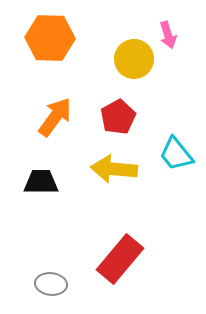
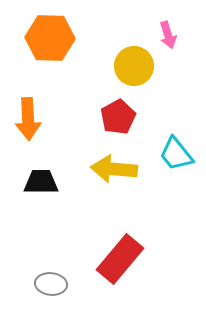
yellow circle: moved 7 px down
orange arrow: moved 27 px left, 2 px down; rotated 141 degrees clockwise
